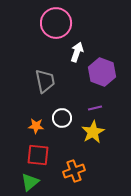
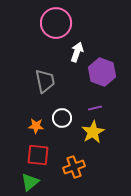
orange cross: moved 4 px up
